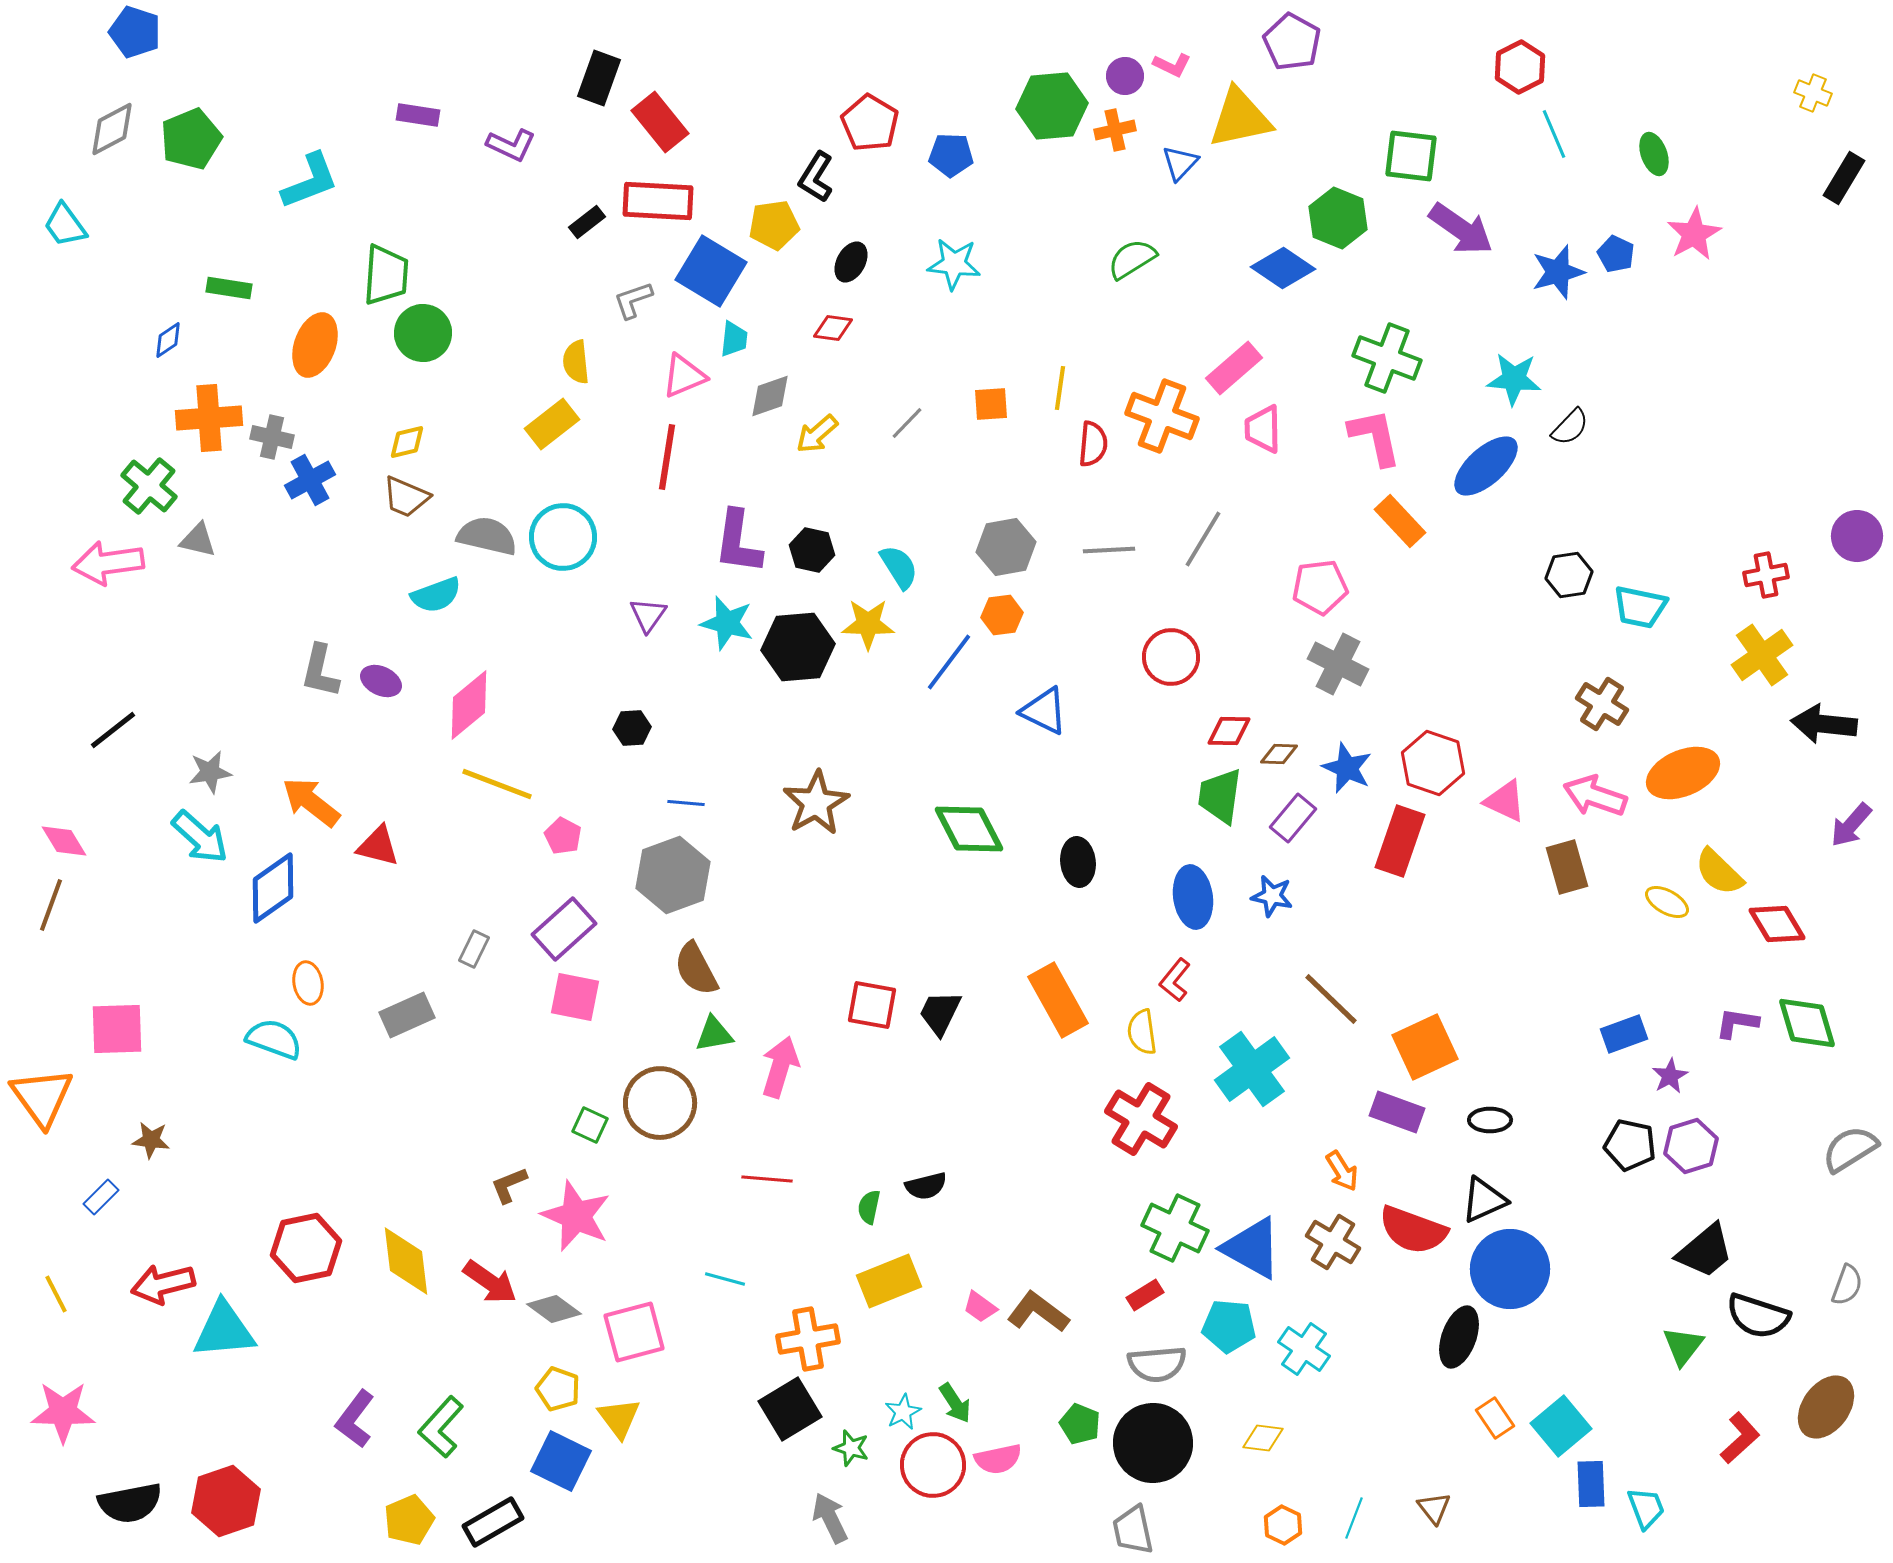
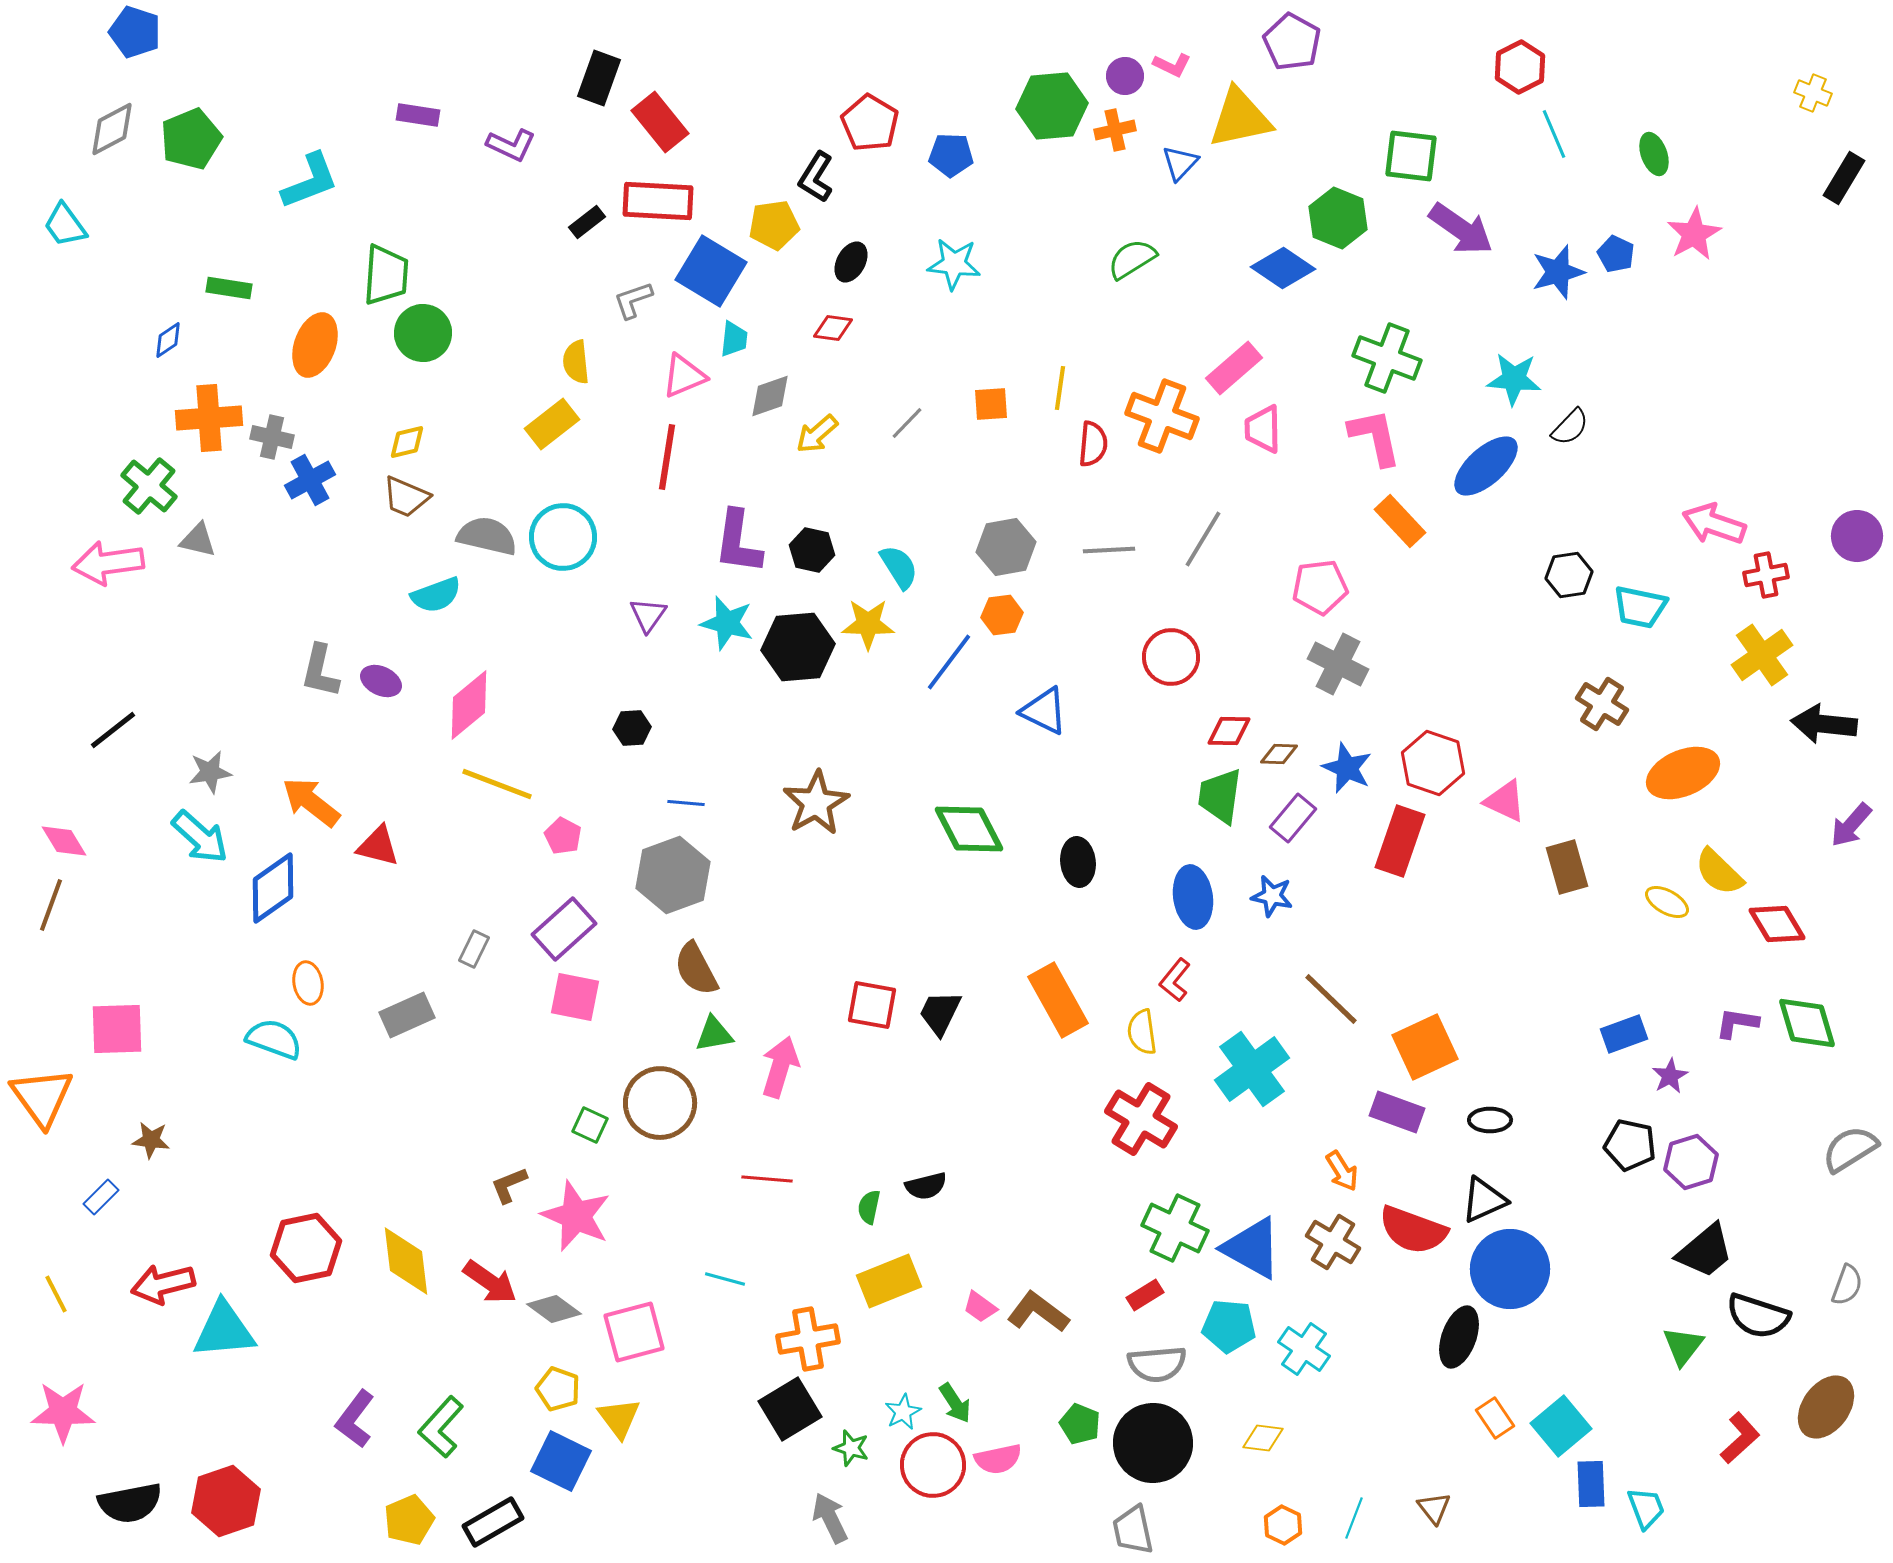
pink arrow at (1595, 796): moved 119 px right, 272 px up
purple hexagon at (1691, 1146): moved 16 px down
